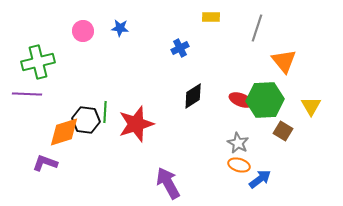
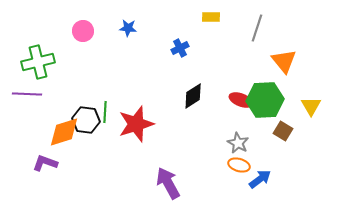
blue star: moved 8 px right
